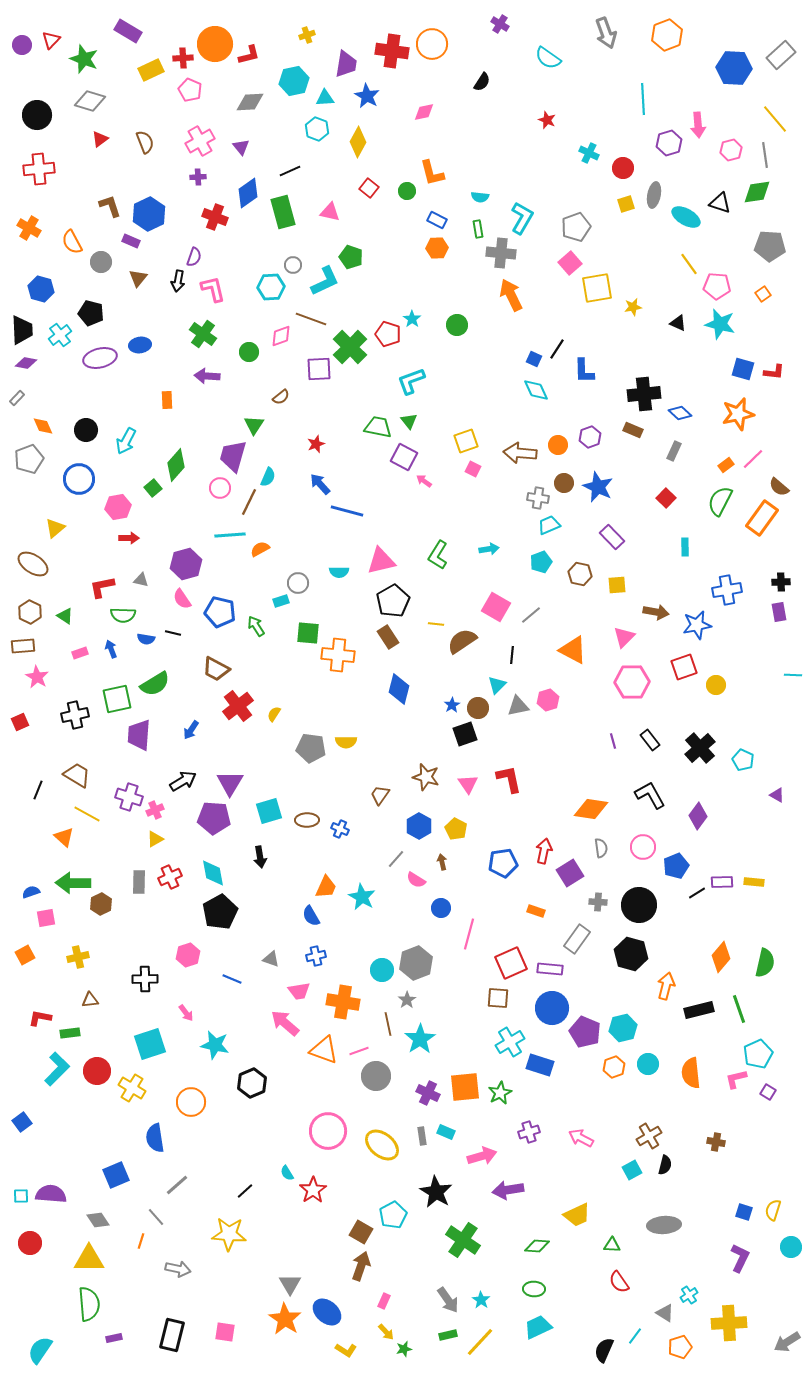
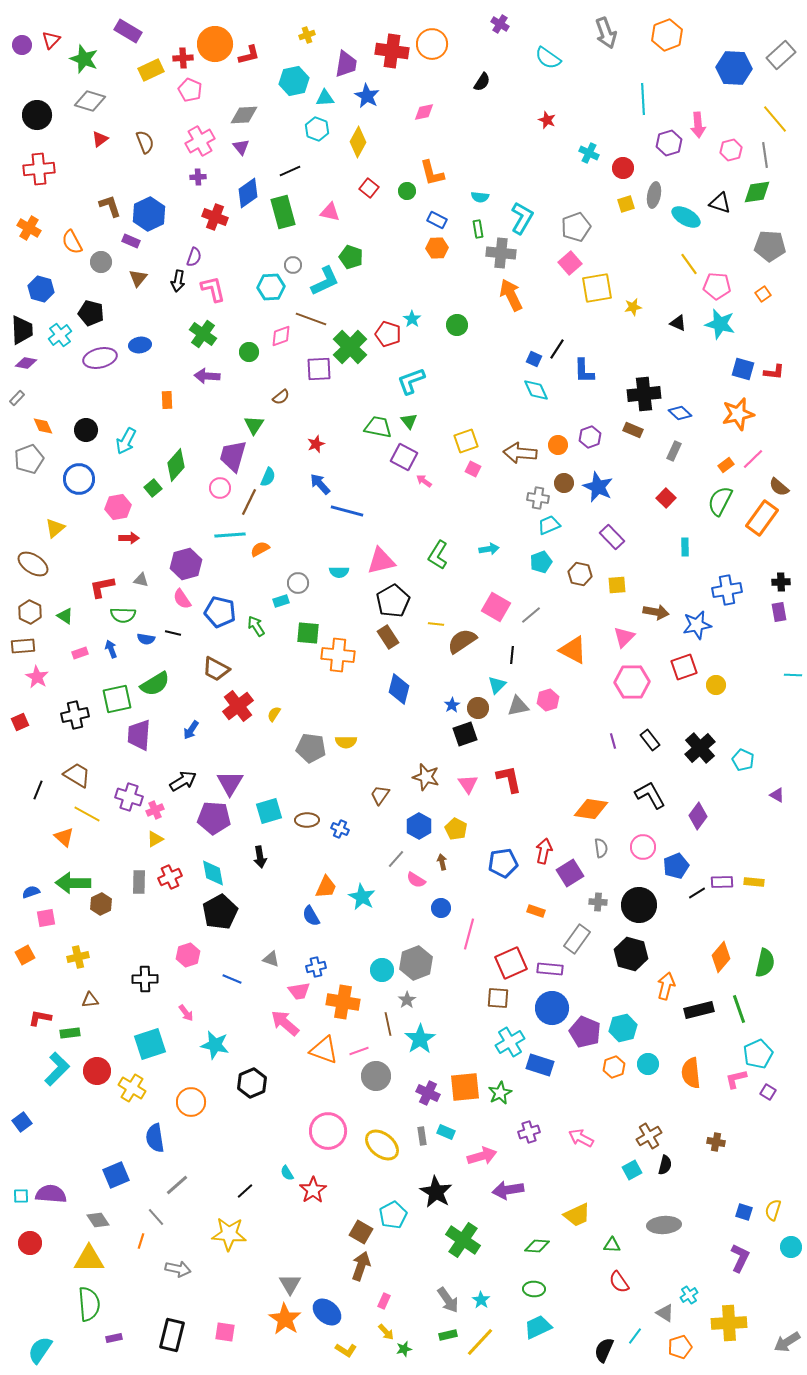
gray diamond at (250, 102): moved 6 px left, 13 px down
blue cross at (316, 956): moved 11 px down
